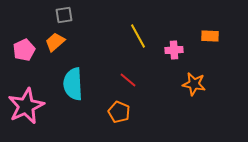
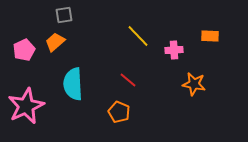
yellow line: rotated 15 degrees counterclockwise
